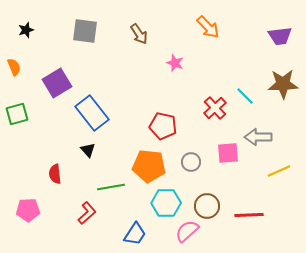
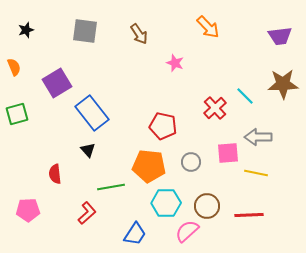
yellow line: moved 23 px left, 2 px down; rotated 35 degrees clockwise
